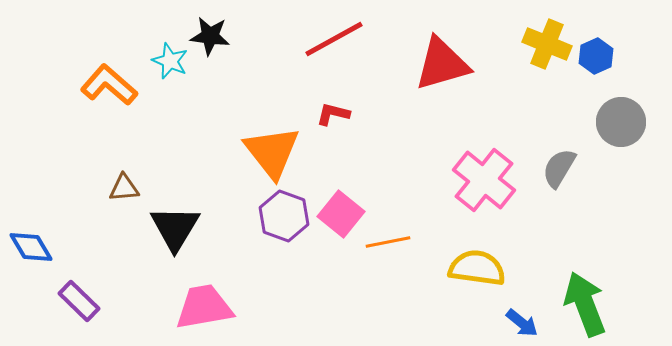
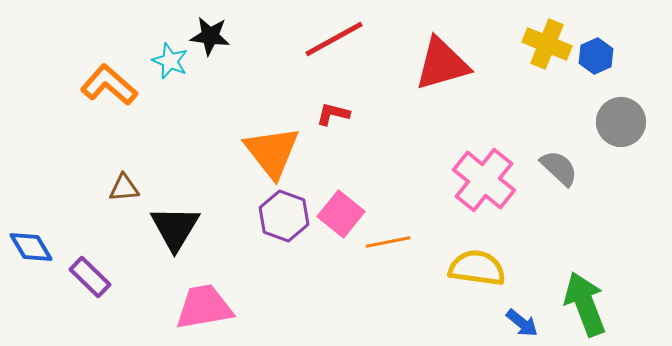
gray semicircle: rotated 102 degrees clockwise
purple rectangle: moved 11 px right, 24 px up
